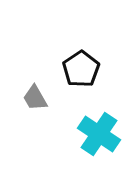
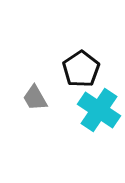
cyan cross: moved 24 px up
